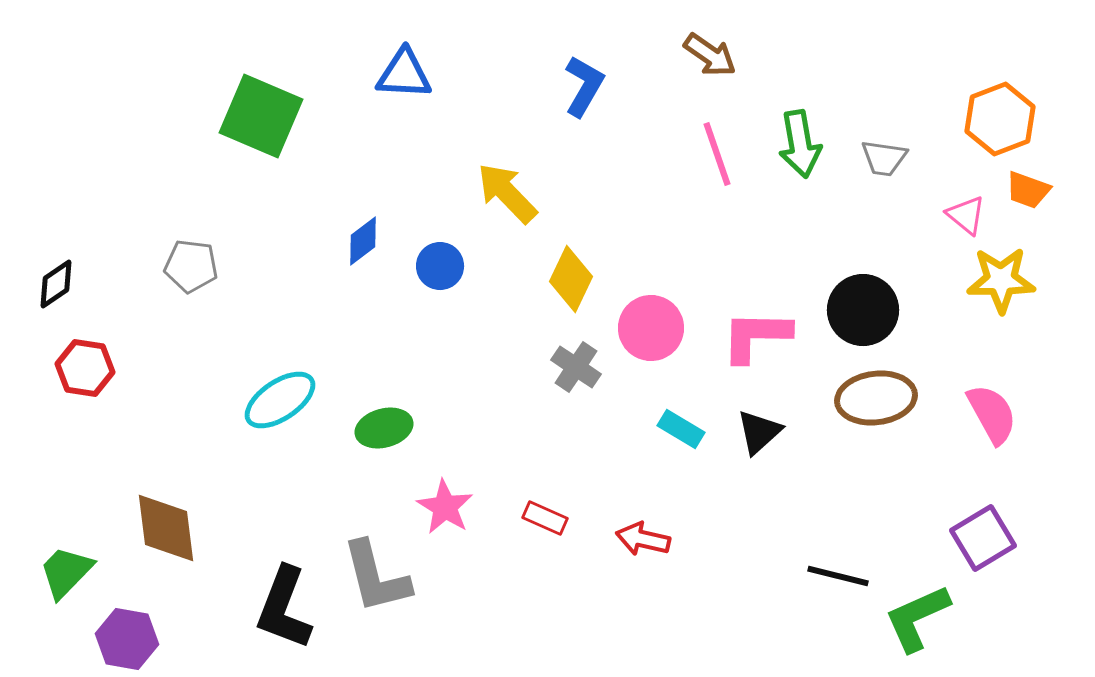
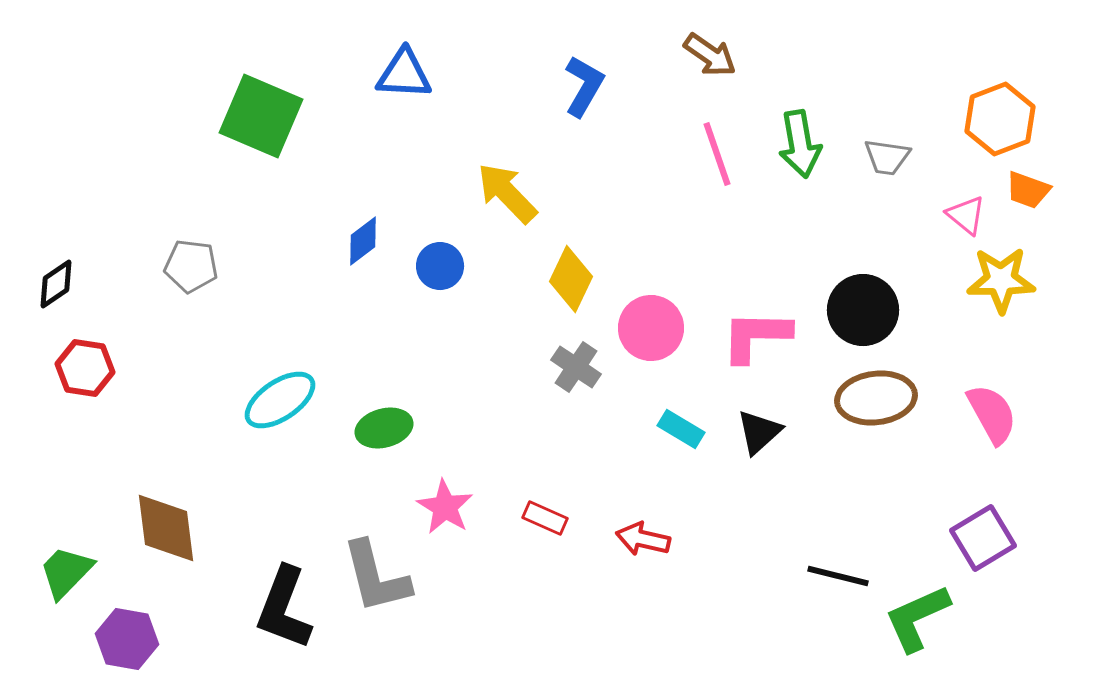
gray trapezoid: moved 3 px right, 1 px up
